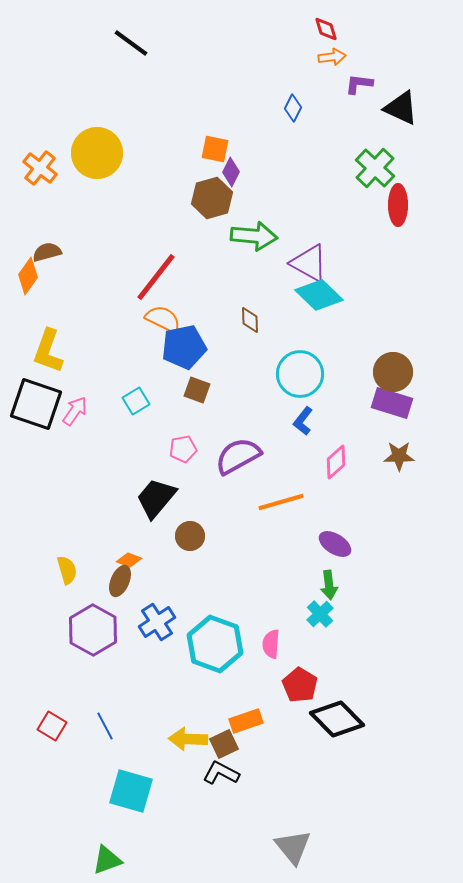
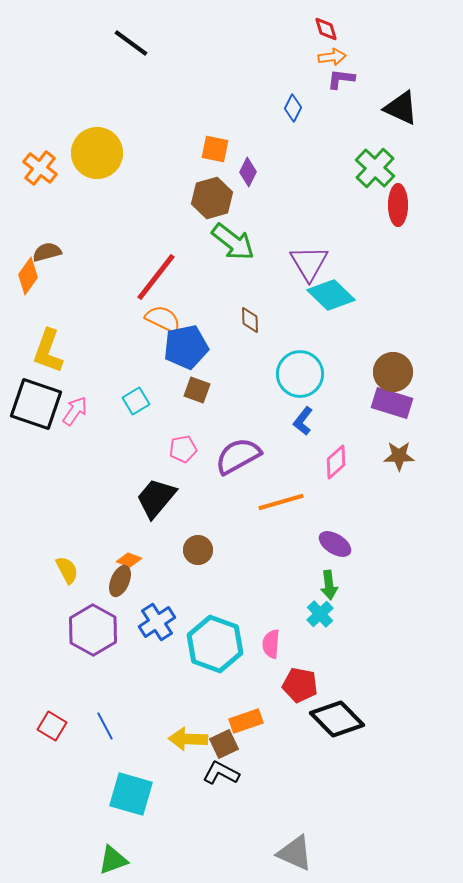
purple L-shape at (359, 84): moved 18 px left, 5 px up
purple diamond at (231, 172): moved 17 px right
green arrow at (254, 236): moved 21 px left, 6 px down; rotated 33 degrees clockwise
purple triangle at (309, 263): rotated 30 degrees clockwise
cyan diamond at (319, 295): moved 12 px right
blue pentagon at (184, 347): moved 2 px right
brown circle at (190, 536): moved 8 px right, 14 px down
yellow semicircle at (67, 570): rotated 12 degrees counterclockwise
red pentagon at (300, 685): rotated 20 degrees counterclockwise
cyan square at (131, 791): moved 3 px down
gray triangle at (293, 847): moved 2 px right, 6 px down; rotated 27 degrees counterclockwise
green triangle at (107, 860): moved 6 px right
